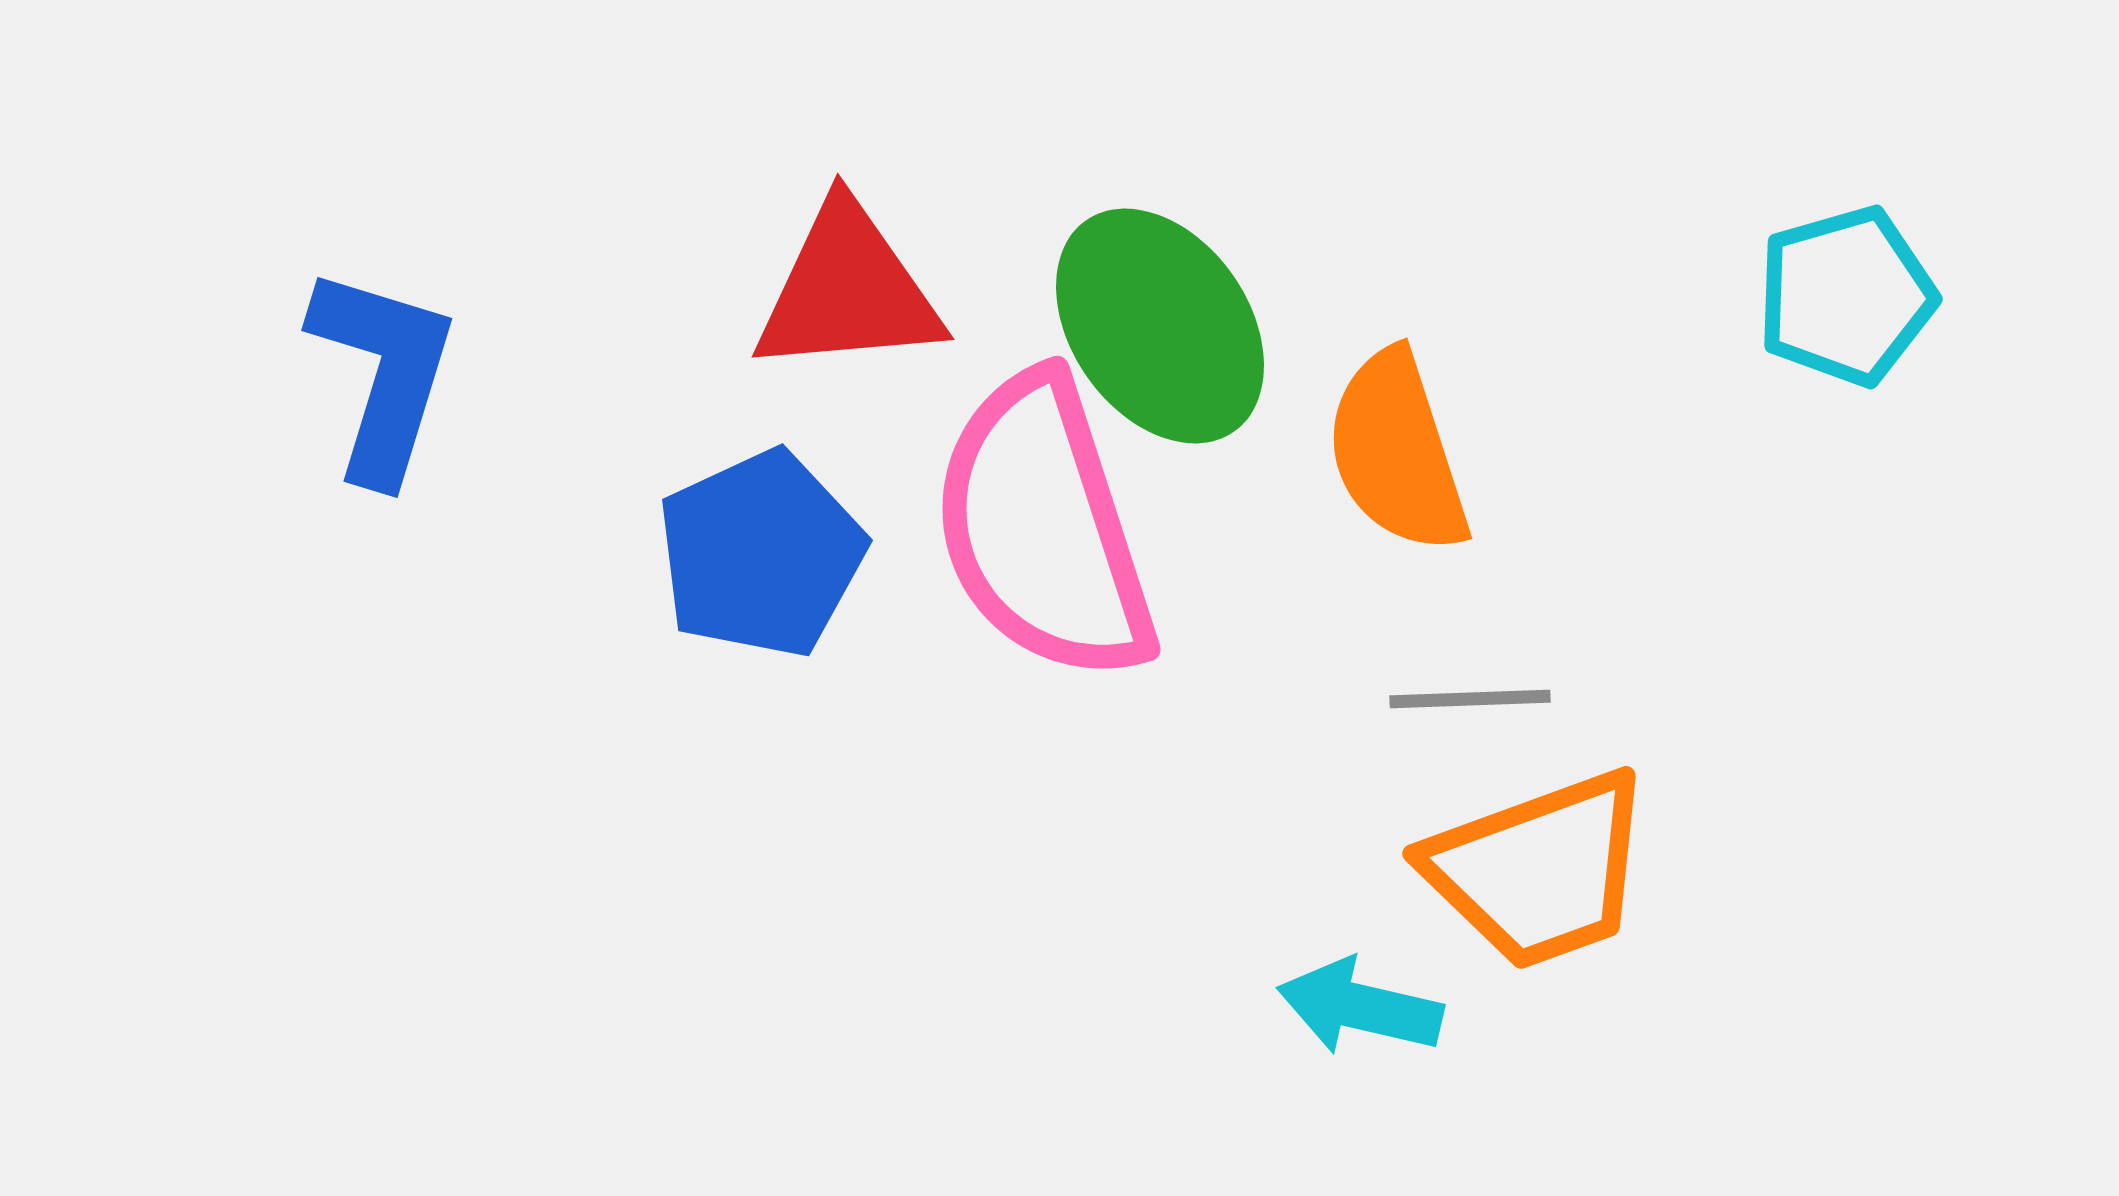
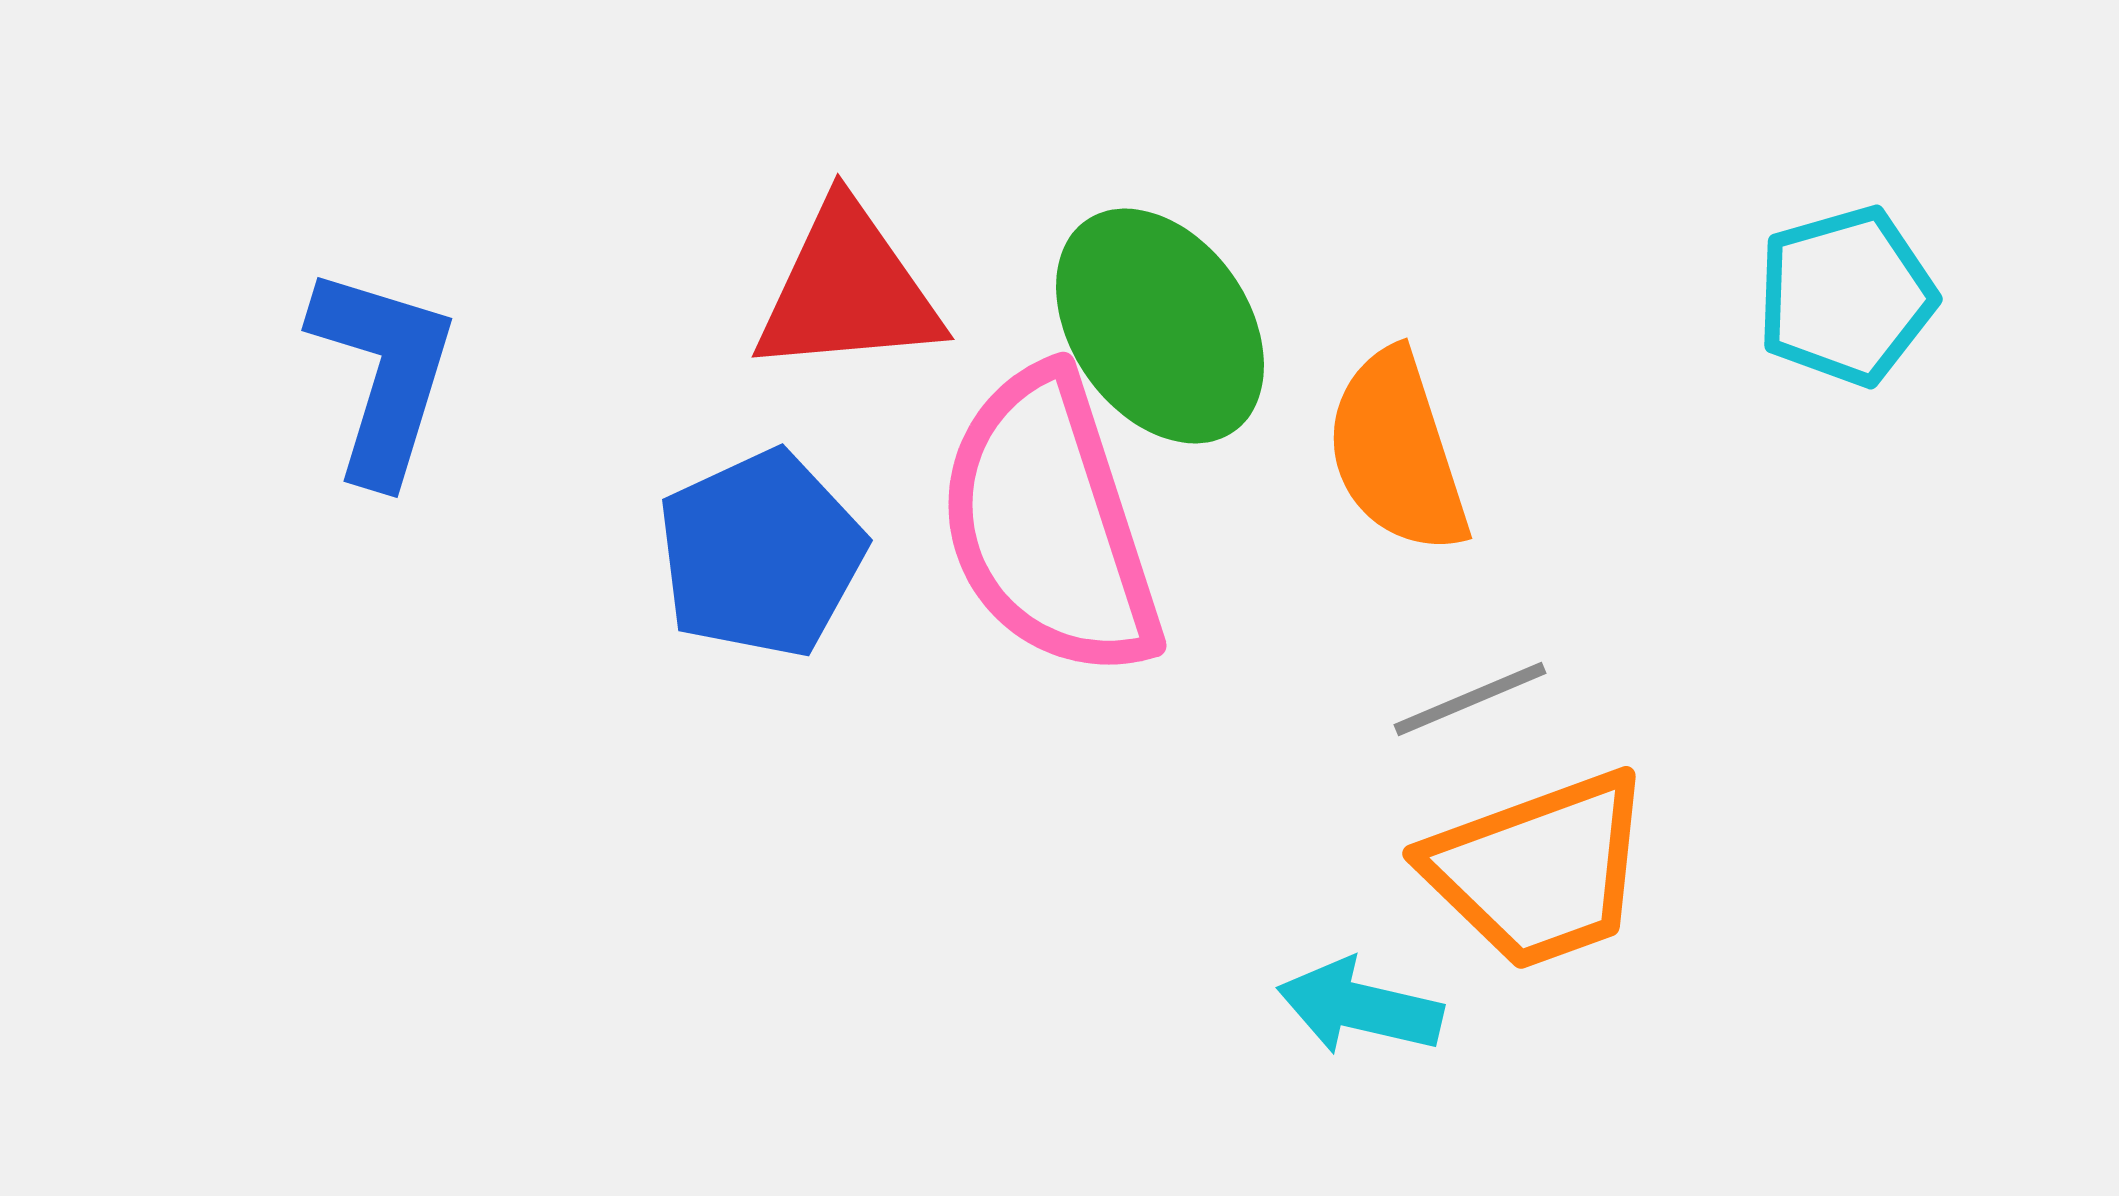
pink semicircle: moved 6 px right, 4 px up
gray line: rotated 21 degrees counterclockwise
